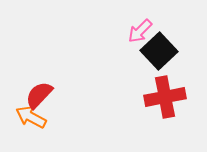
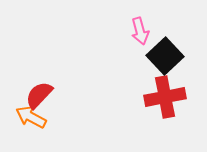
pink arrow: rotated 60 degrees counterclockwise
black square: moved 6 px right, 5 px down
